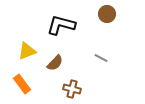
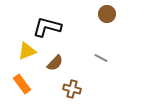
black L-shape: moved 14 px left, 2 px down
